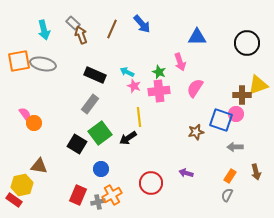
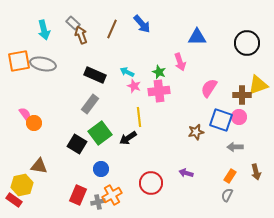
pink semicircle at (195, 88): moved 14 px right
pink circle at (236, 114): moved 3 px right, 3 px down
